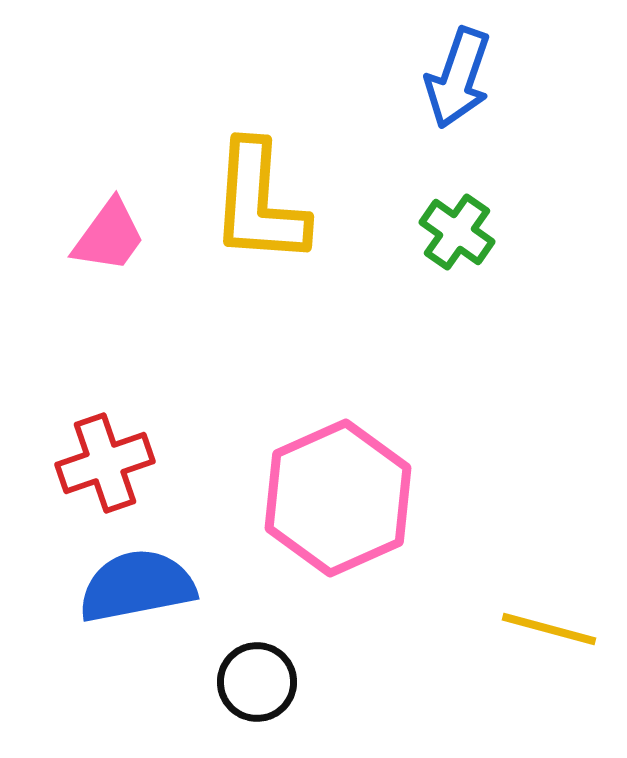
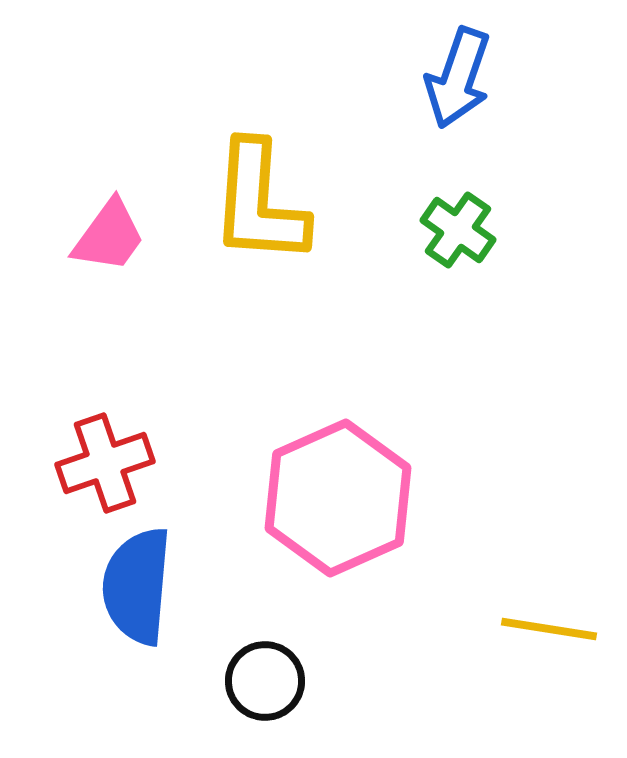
green cross: moved 1 px right, 2 px up
blue semicircle: rotated 74 degrees counterclockwise
yellow line: rotated 6 degrees counterclockwise
black circle: moved 8 px right, 1 px up
